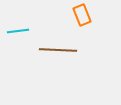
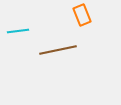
brown line: rotated 15 degrees counterclockwise
